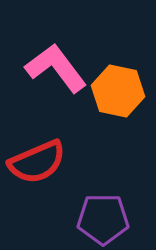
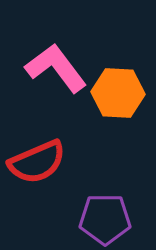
orange hexagon: moved 2 px down; rotated 9 degrees counterclockwise
purple pentagon: moved 2 px right
